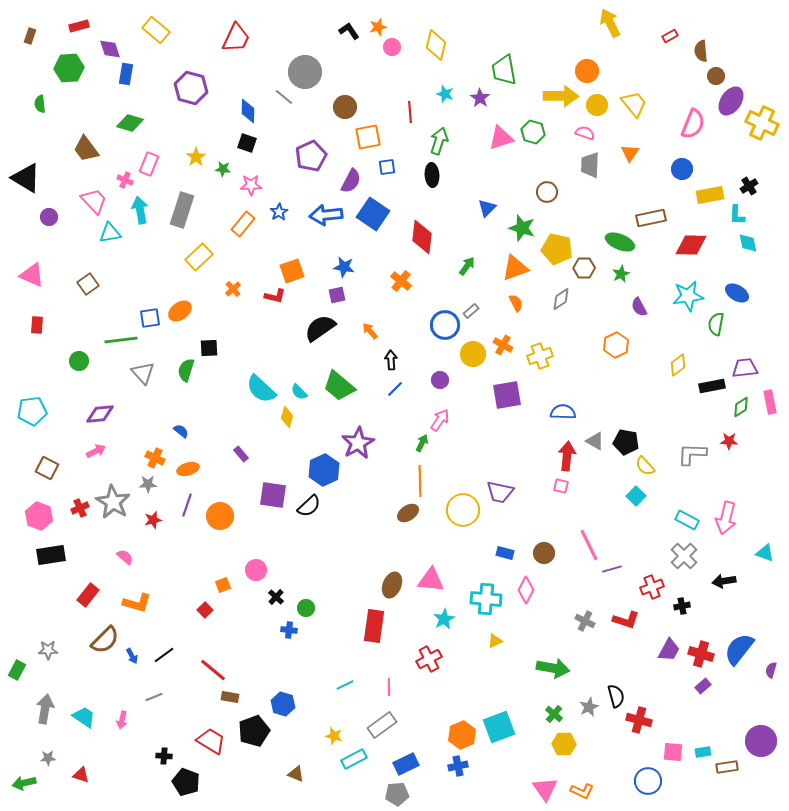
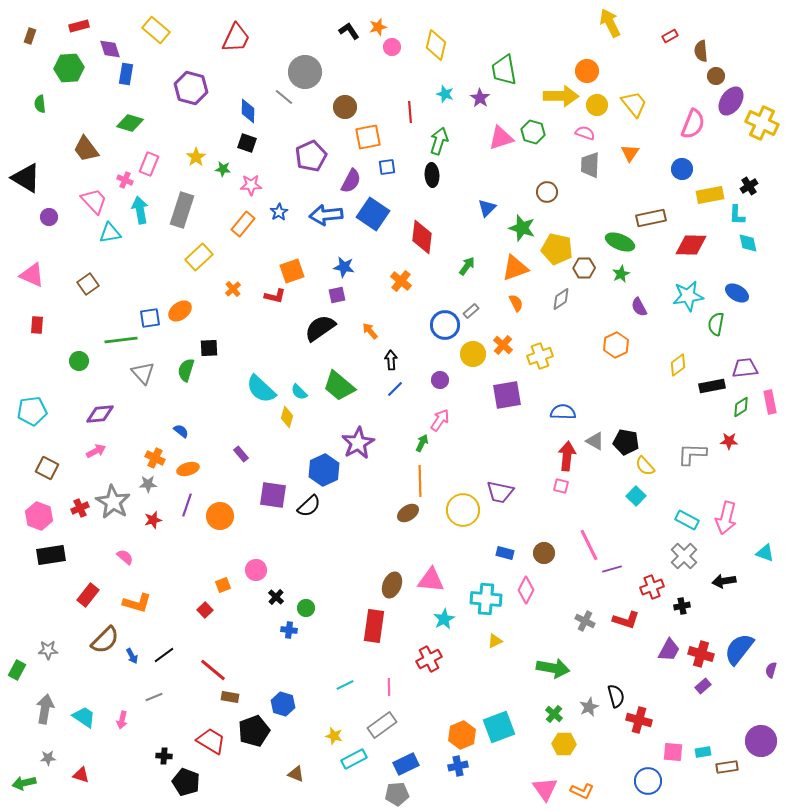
orange cross at (503, 345): rotated 12 degrees clockwise
